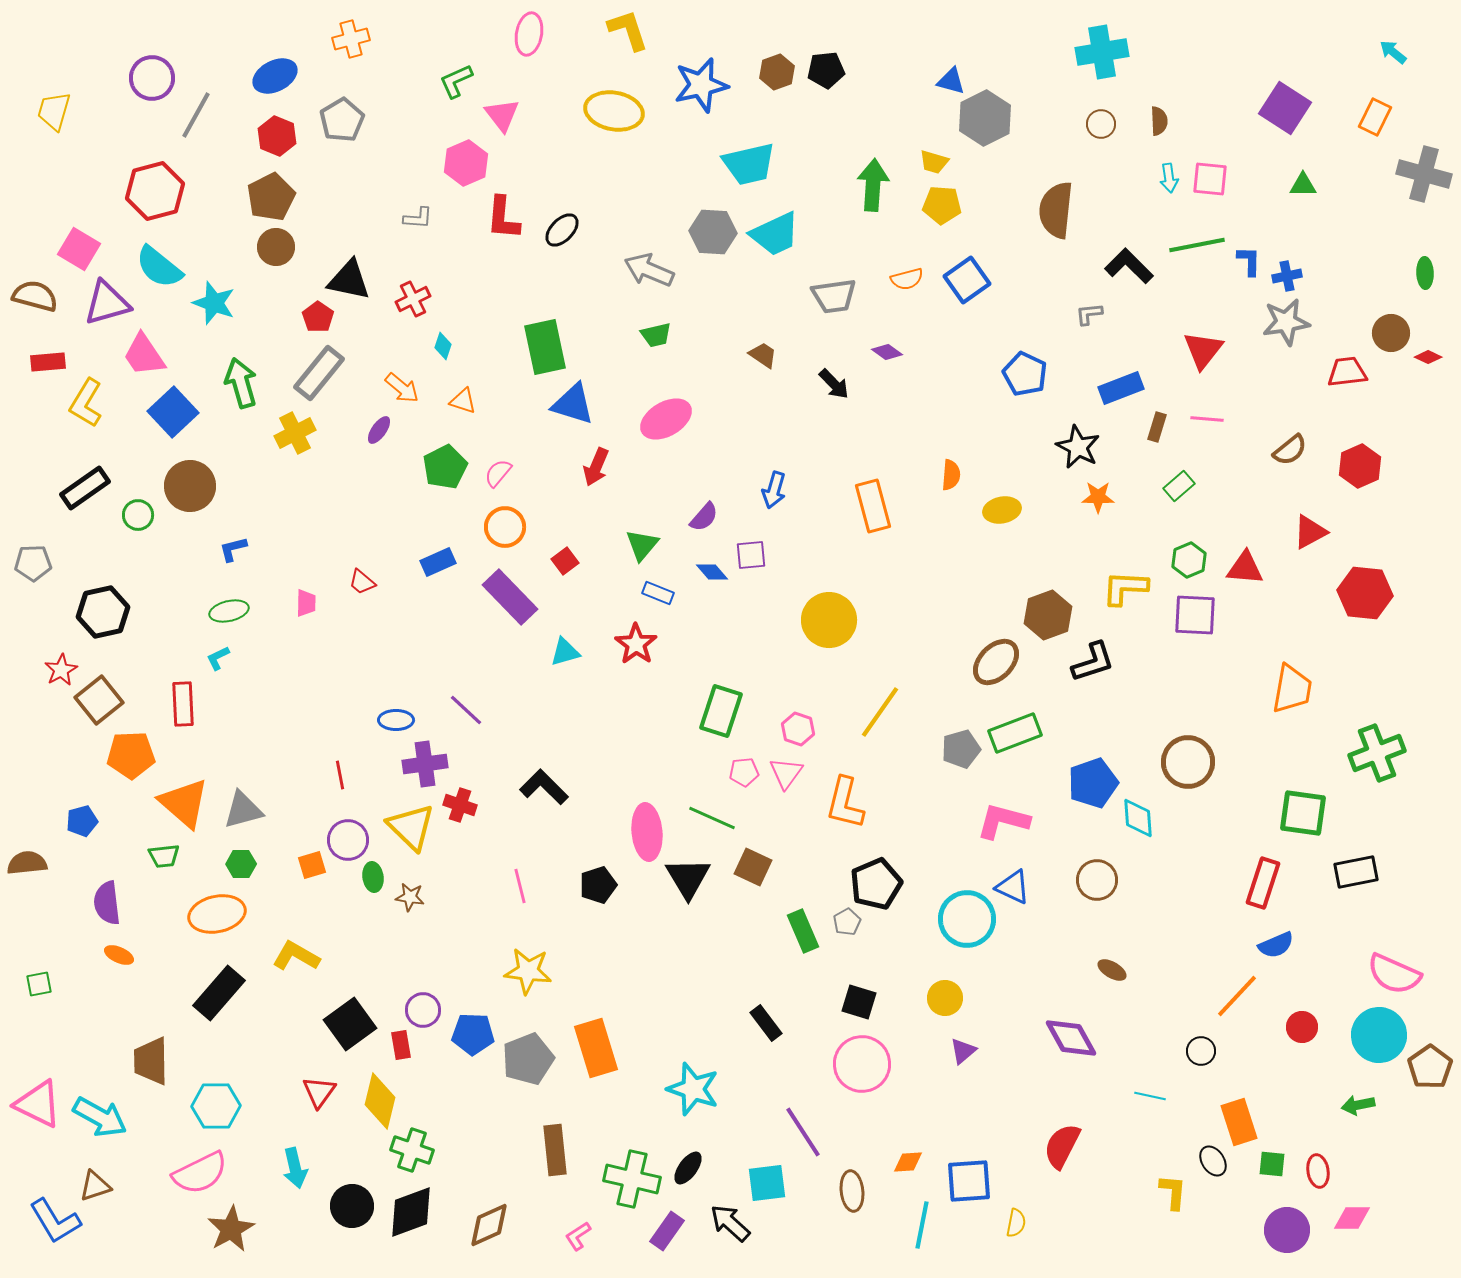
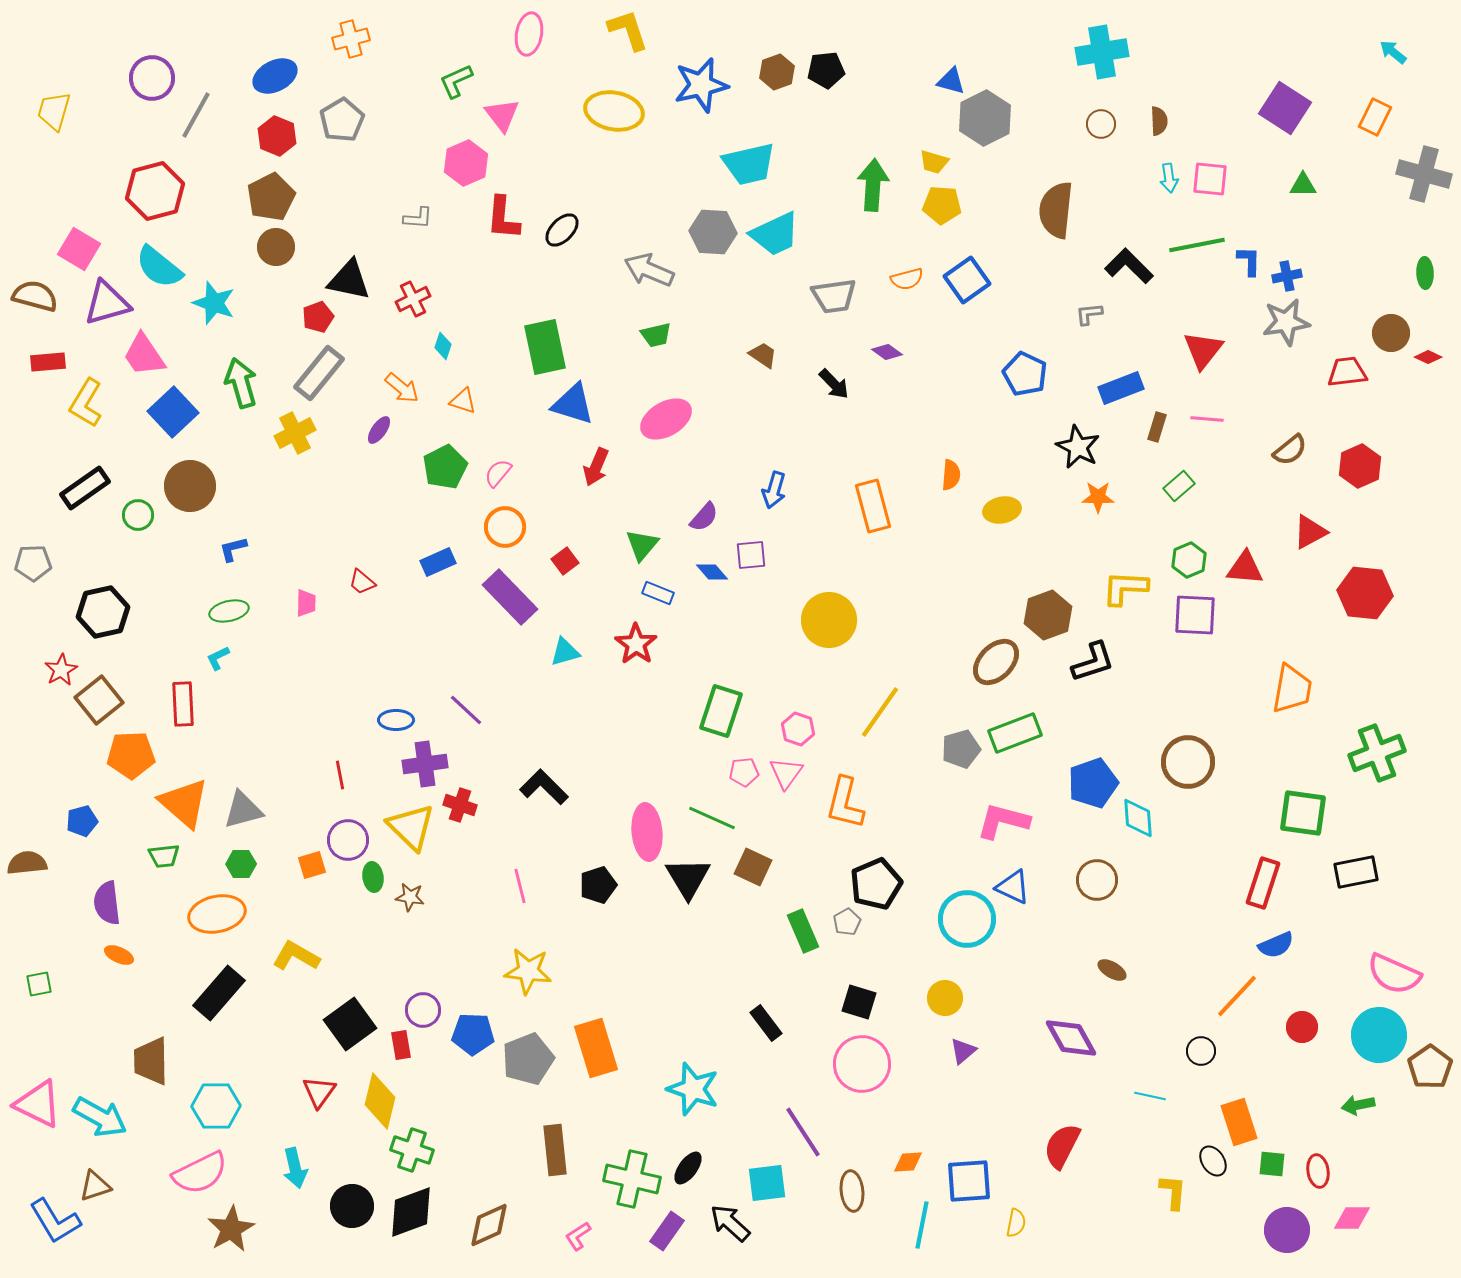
red pentagon at (318, 317): rotated 16 degrees clockwise
